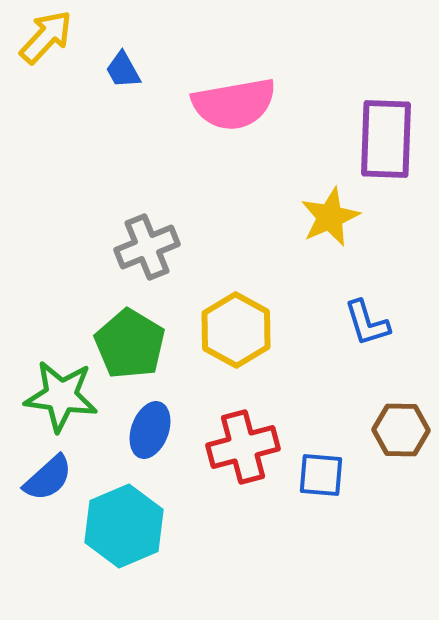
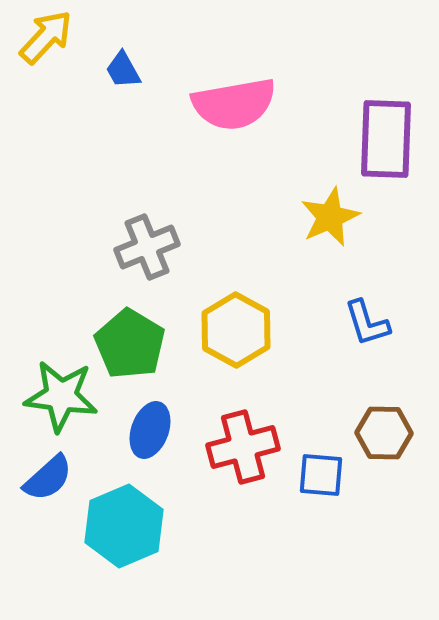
brown hexagon: moved 17 px left, 3 px down
